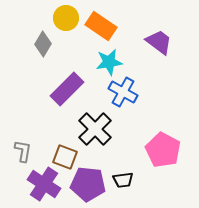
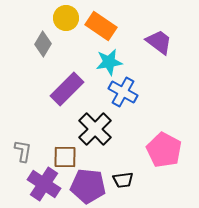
pink pentagon: moved 1 px right
brown square: rotated 20 degrees counterclockwise
purple pentagon: moved 2 px down
